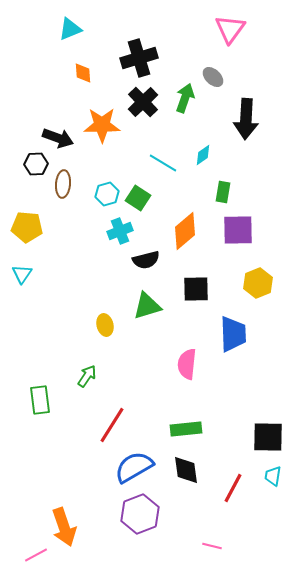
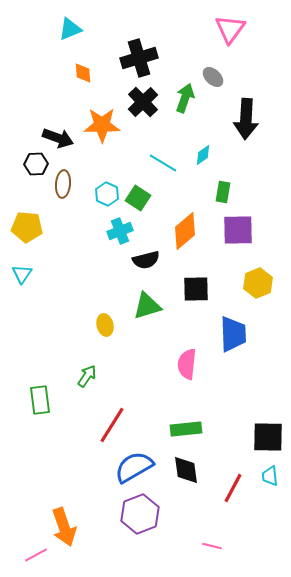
cyan hexagon at (107, 194): rotated 20 degrees counterclockwise
cyan trapezoid at (273, 476): moved 3 px left; rotated 15 degrees counterclockwise
